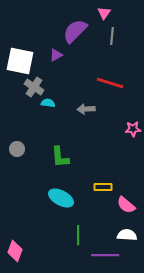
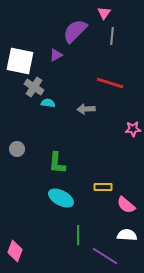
green L-shape: moved 3 px left, 6 px down; rotated 10 degrees clockwise
purple line: moved 1 px down; rotated 32 degrees clockwise
